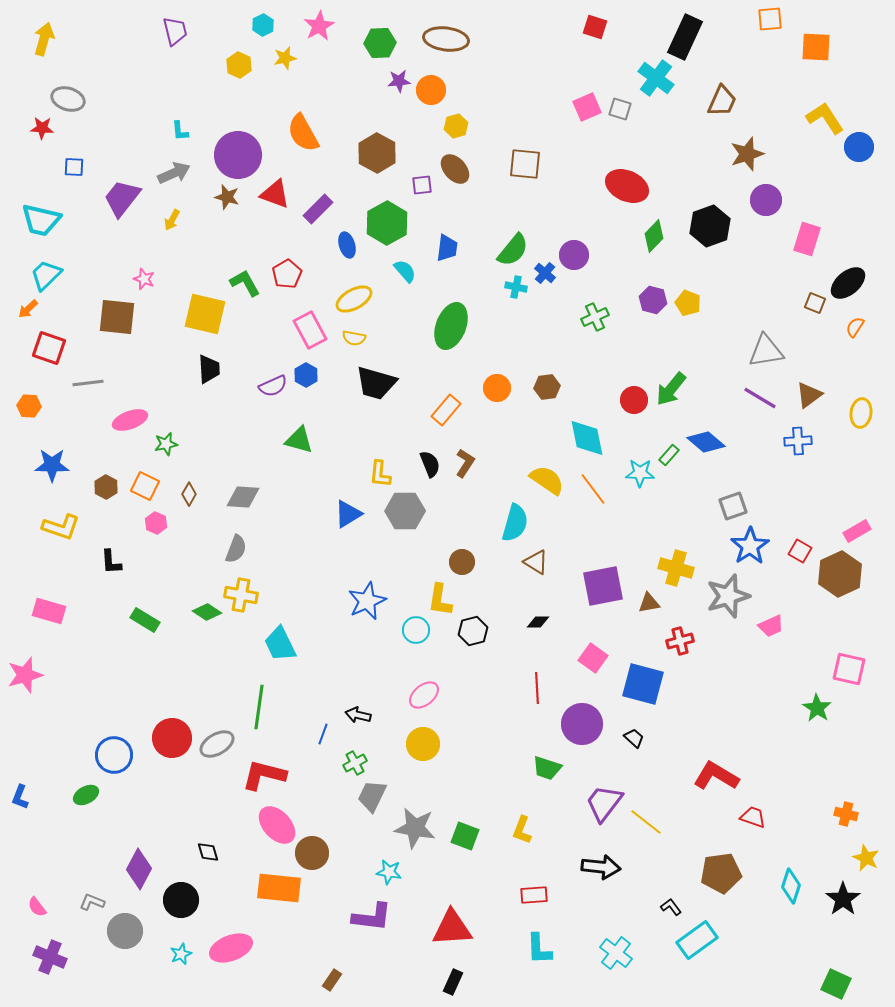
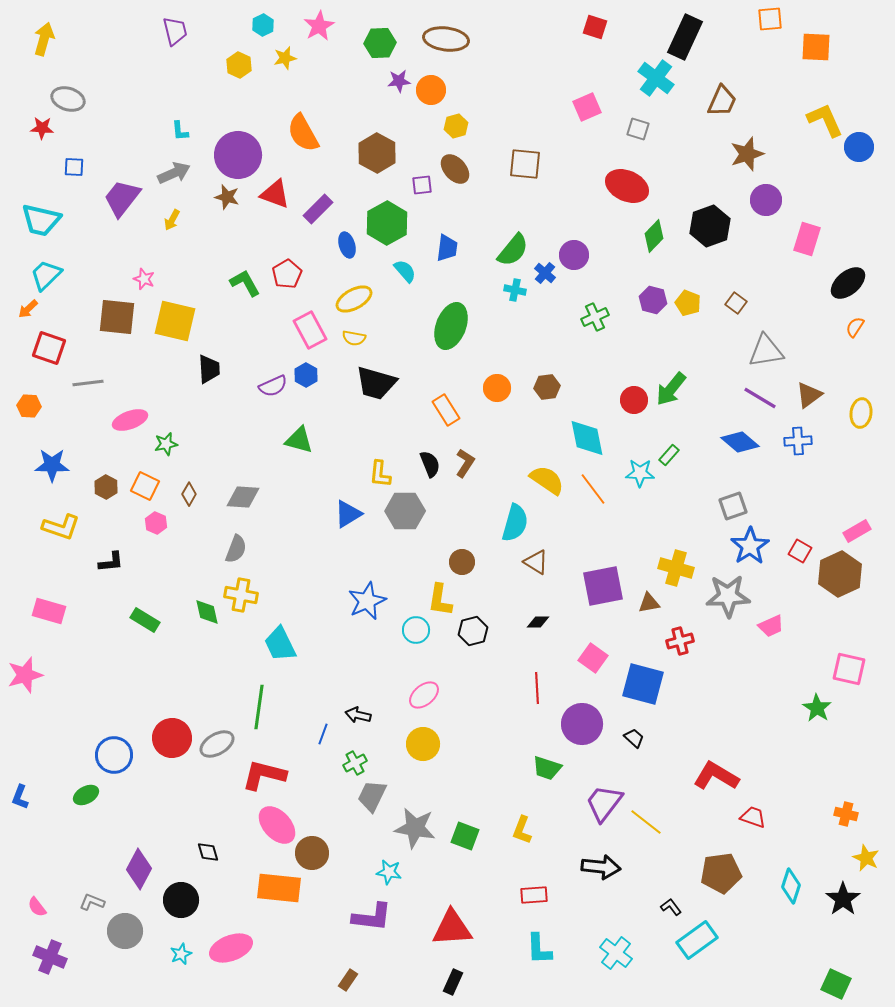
gray square at (620, 109): moved 18 px right, 20 px down
yellow L-shape at (825, 118): moved 2 px down; rotated 9 degrees clockwise
cyan cross at (516, 287): moved 1 px left, 3 px down
brown square at (815, 303): moved 79 px left; rotated 15 degrees clockwise
yellow square at (205, 314): moved 30 px left, 7 px down
orange rectangle at (446, 410): rotated 72 degrees counterclockwise
blue diamond at (706, 442): moved 34 px right
black L-shape at (111, 562): rotated 92 degrees counterclockwise
gray star at (728, 596): rotated 15 degrees clockwise
green diamond at (207, 612): rotated 44 degrees clockwise
brown rectangle at (332, 980): moved 16 px right
